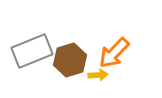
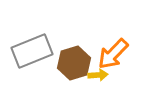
orange arrow: moved 1 px left, 1 px down
brown hexagon: moved 4 px right, 3 px down
